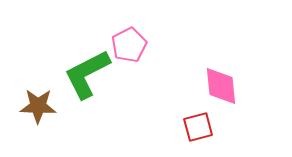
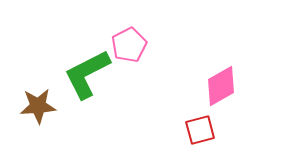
pink diamond: rotated 66 degrees clockwise
brown star: rotated 6 degrees counterclockwise
red square: moved 2 px right, 3 px down
